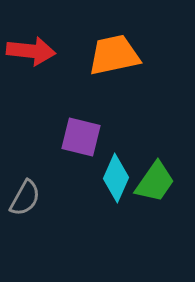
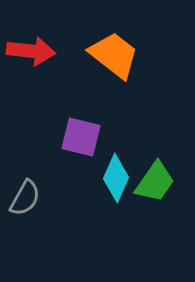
orange trapezoid: rotated 50 degrees clockwise
